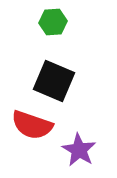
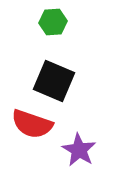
red semicircle: moved 1 px up
